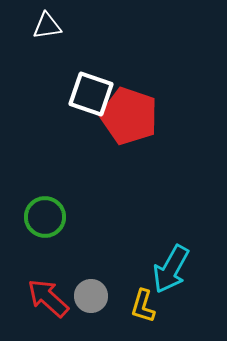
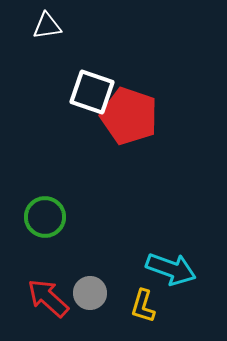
white square: moved 1 px right, 2 px up
cyan arrow: rotated 99 degrees counterclockwise
gray circle: moved 1 px left, 3 px up
